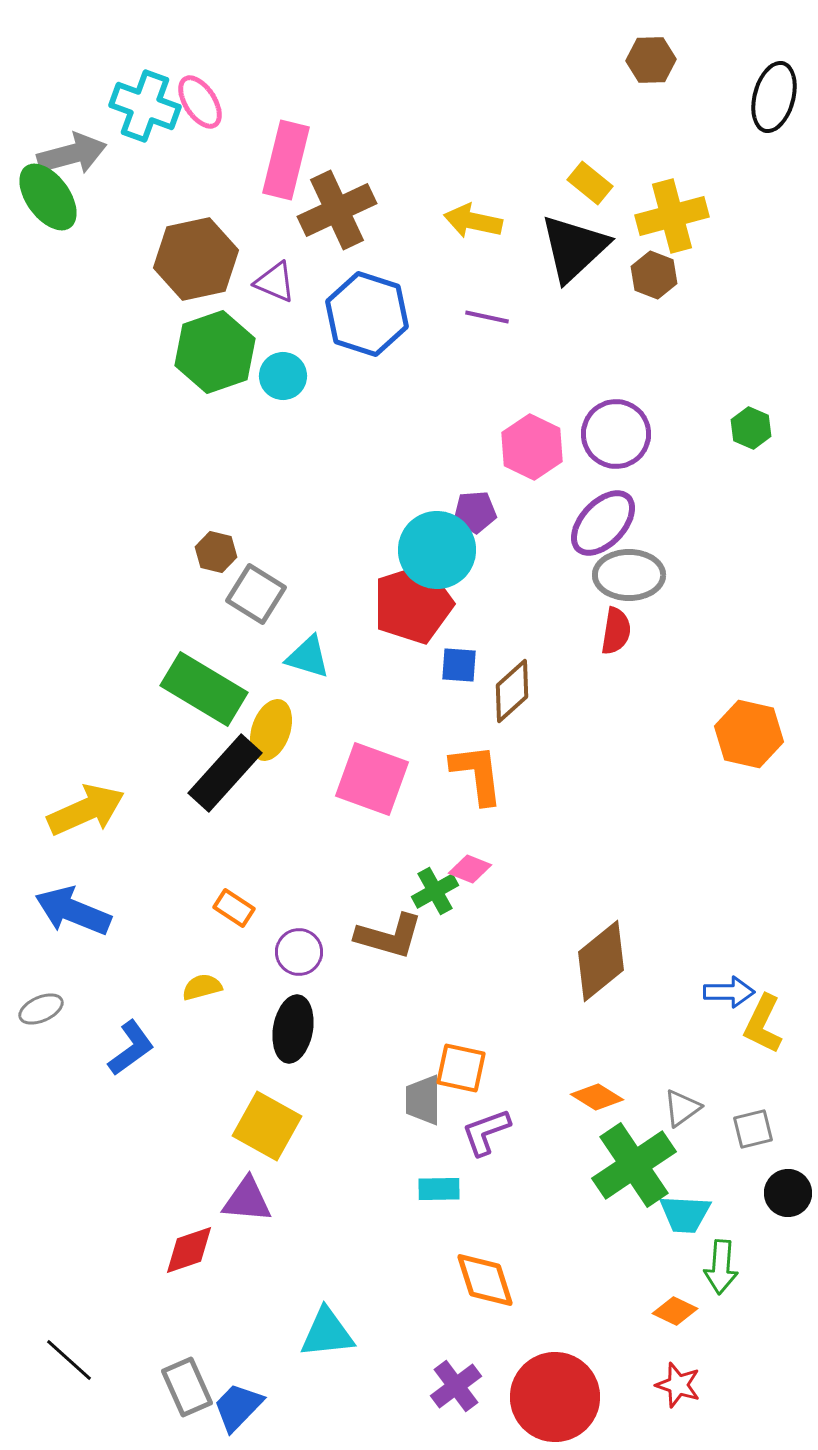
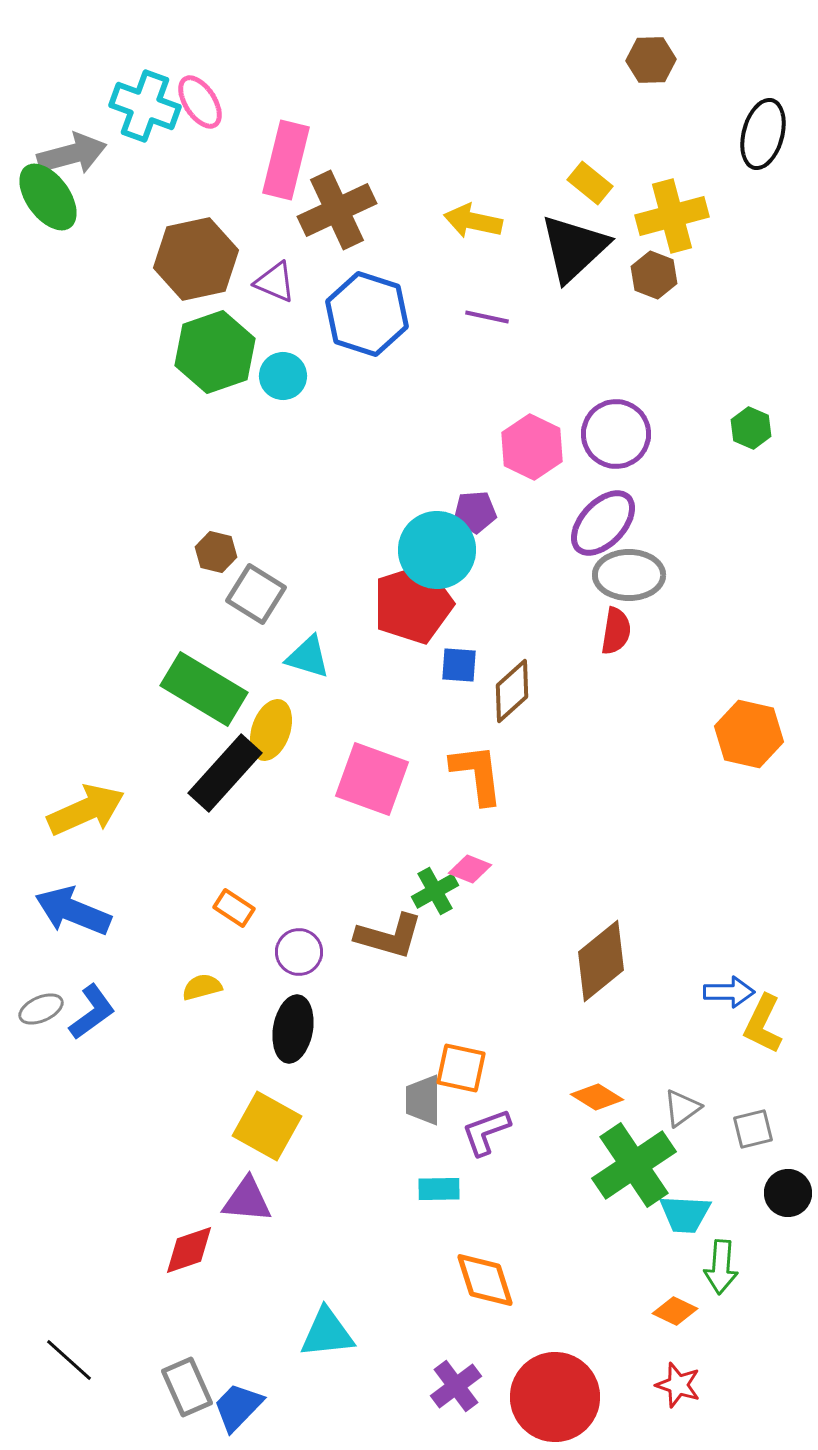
black ellipse at (774, 97): moved 11 px left, 37 px down
blue L-shape at (131, 1048): moved 39 px left, 36 px up
